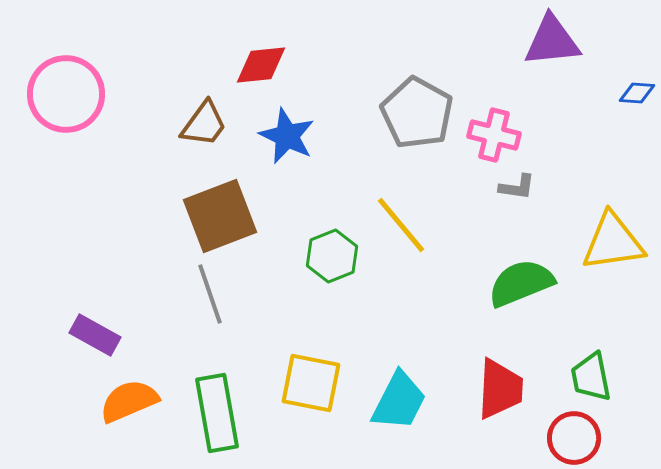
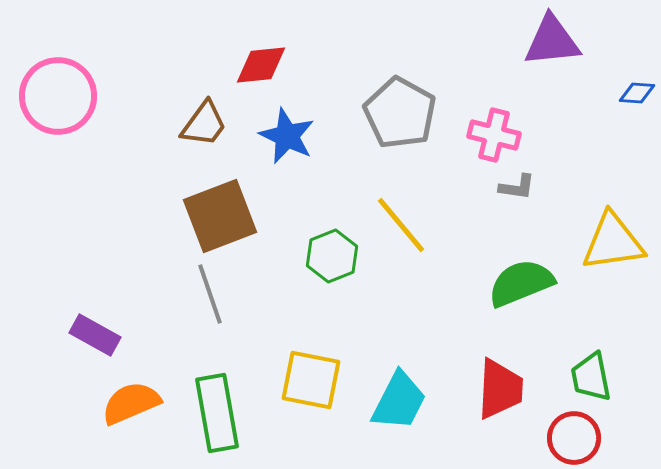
pink circle: moved 8 px left, 2 px down
gray pentagon: moved 17 px left
yellow square: moved 3 px up
orange semicircle: moved 2 px right, 2 px down
